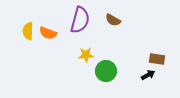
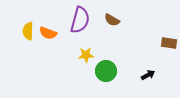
brown semicircle: moved 1 px left
brown rectangle: moved 12 px right, 16 px up
